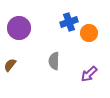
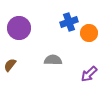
gray semicircle: moved 1 px left, 1 px up; rotated 90 degrees clockwise
